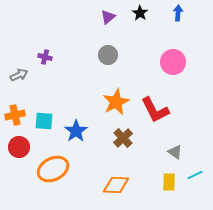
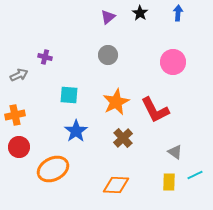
cyan square: moved 25 px right, 26 px up
